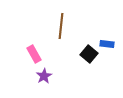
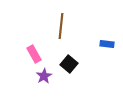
black square: moved 20 px left, 10 px down
